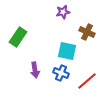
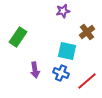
purple star: moved 1 px up
brown cross: rotated 28 degrees clockwise
